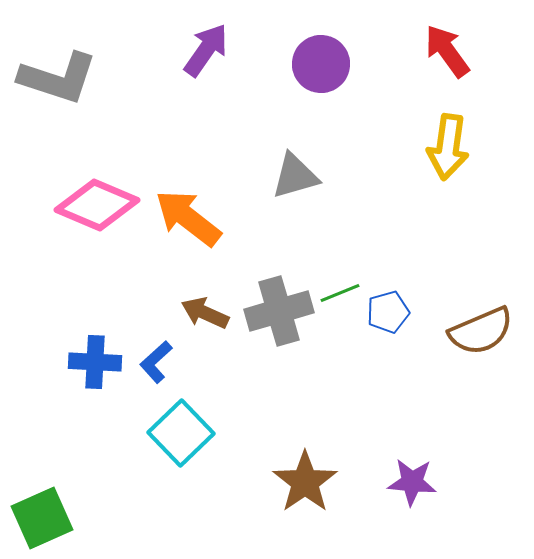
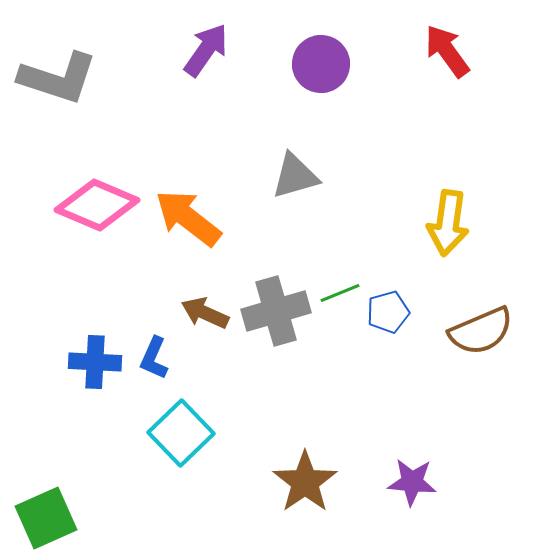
yellow arrow: moved 76 px down
gray cross: moved 3 px left
blue L-shape: moved 2 px left, 4 px up; rotated 24 degrees counterclockwise
green square: moved 4 px right
